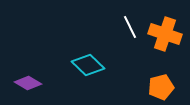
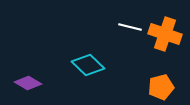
white line: rotated 50 degrees counterclockwise
